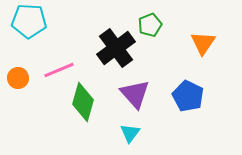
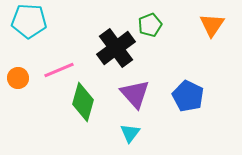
orange triangle: moved 9 px right, 18 px up
